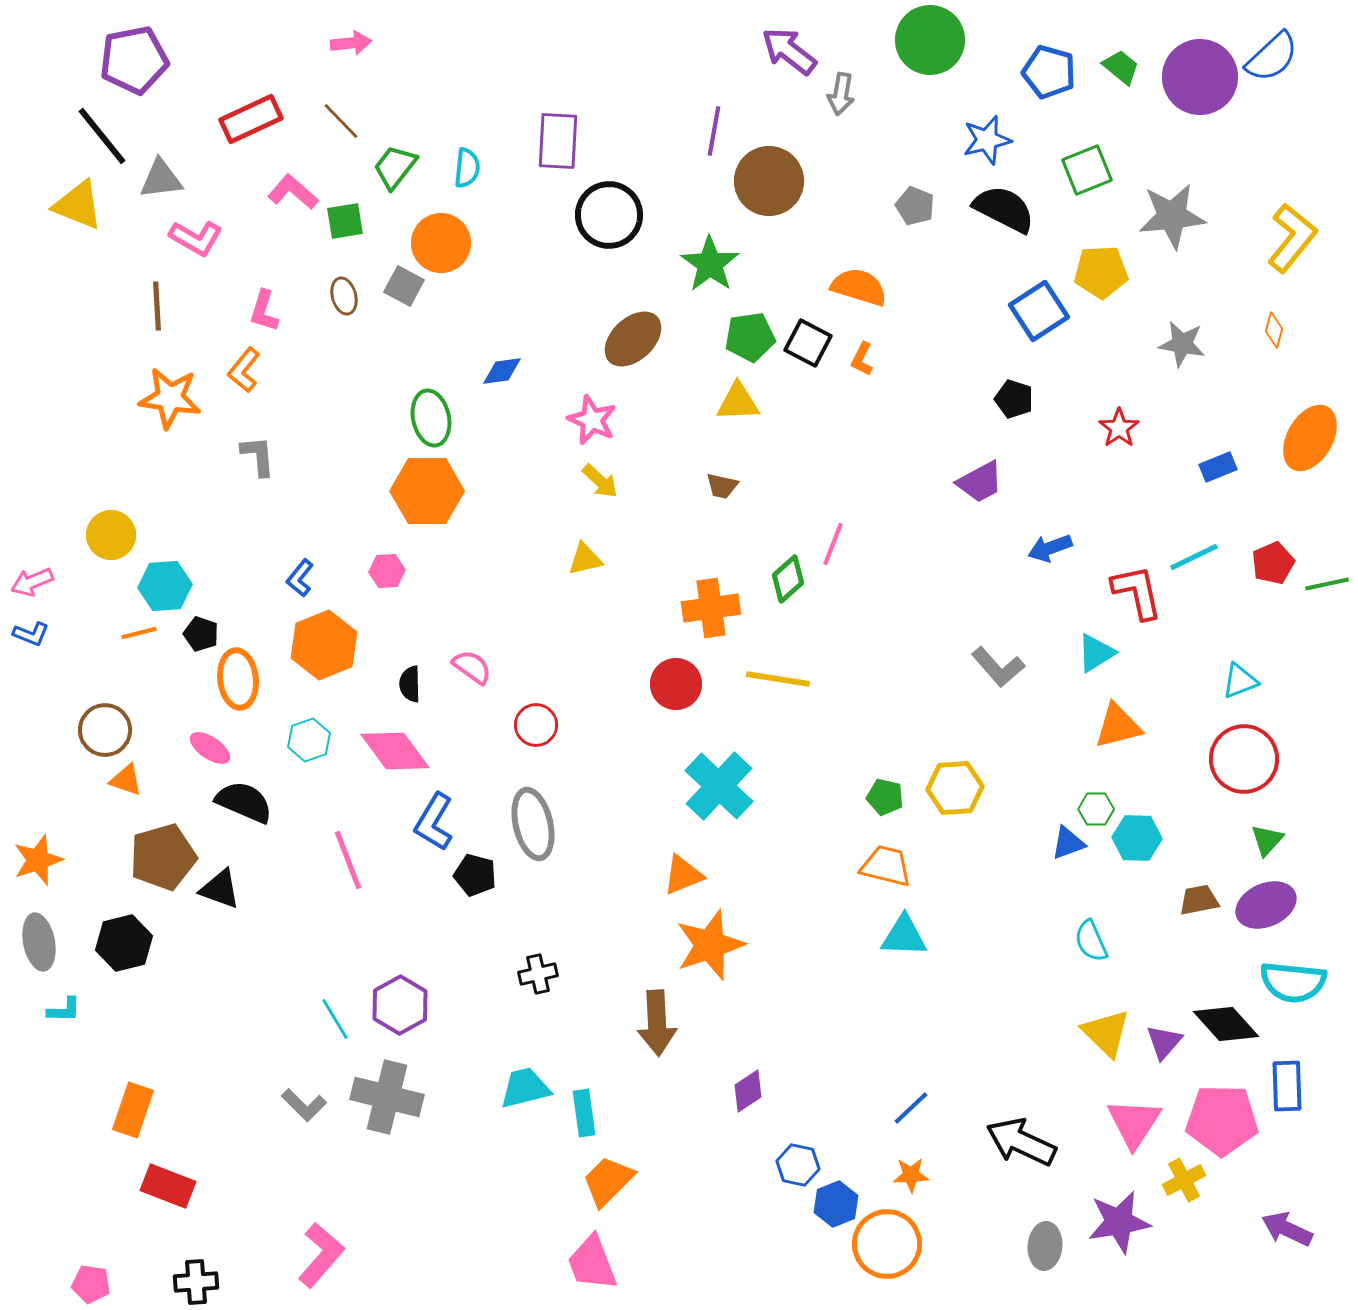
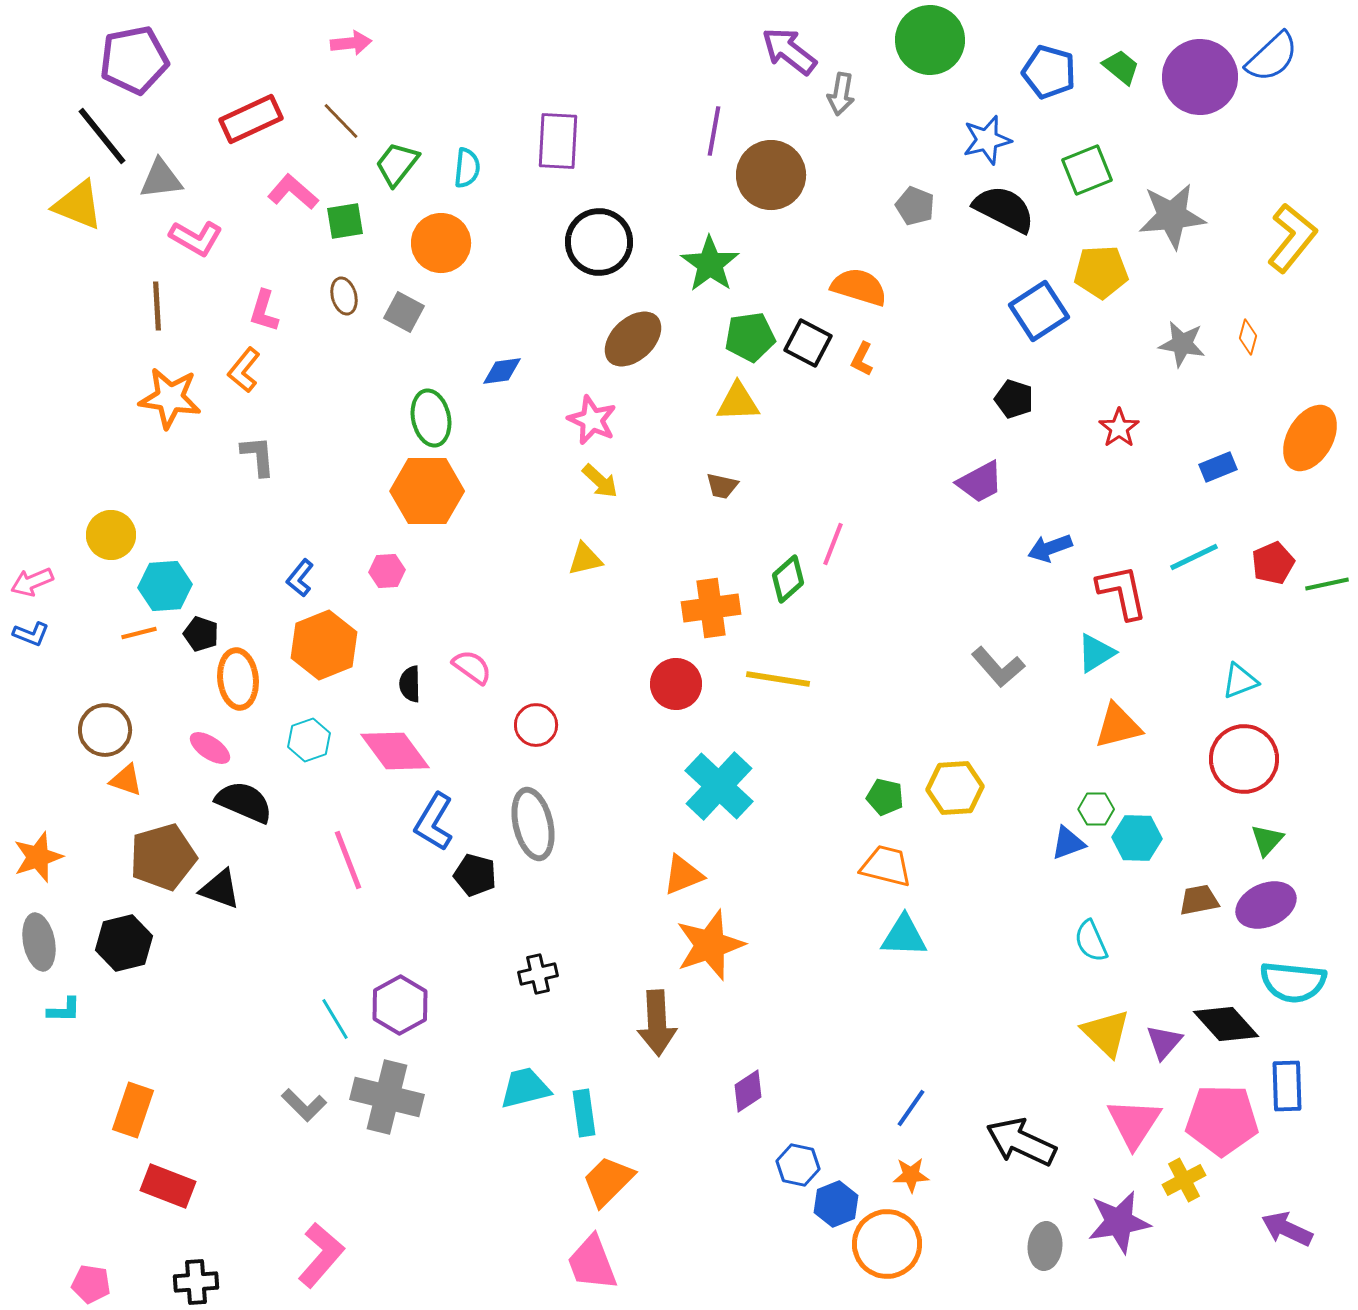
green trapezoid at (395, 167): moved 2 px right, 3 px up
brown circle at (769, 181): moved 2 px right, 6 px up
black circle at (609, 215): moved 10 px left, 27 px down
gray square at (404, 286): moved 26 px down
orange diamond at (1274, 330): moved 26 px left, 7 px down
red L-shape at (1137, 592): moved 15 px left
orange star at (38, 860): moved 3 px up
blue line at (911, 1108): rotated 12 degrees counterclockwise
